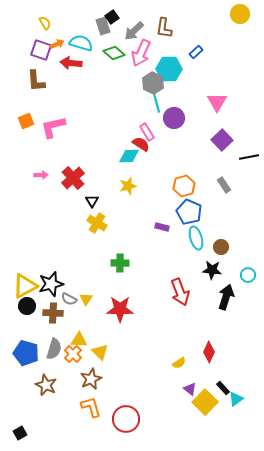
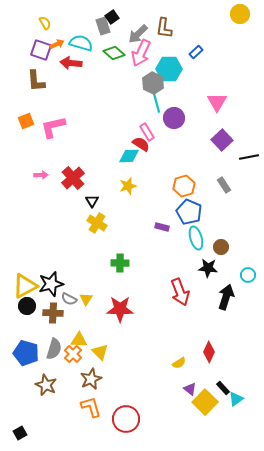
gray arrow at (134, 31): moved 4 px right, 3 px down
black star at (212, 270): moved 4 px left, 2 px up
